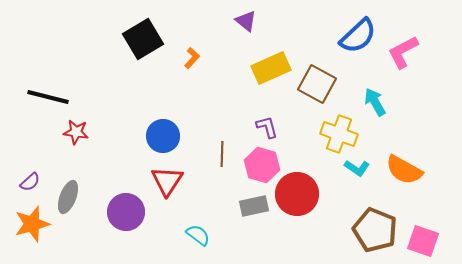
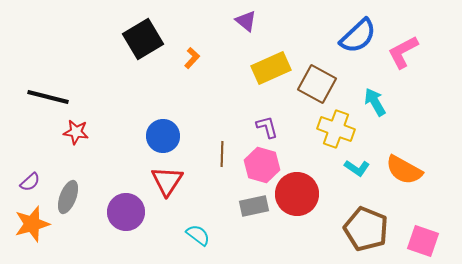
yellow cross: moved 3 px left, 5 px up
brown pentagon: moved 9 px left, 1 px up
